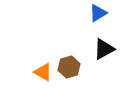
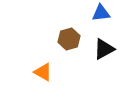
blue triangle: moved 3 px right; rotated 24 degrees clockwise
brown hexagon: moved 28 px up
